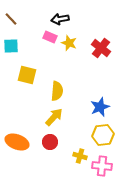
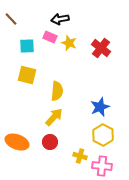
cyan square: moved 16 px right
yellow hexagon: rotated 25 degrees counterclockwise
